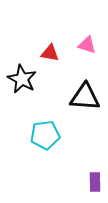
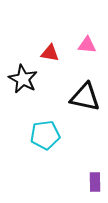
pink triangle: rotated 12 degrees counterclockwise
black star: moved 1 px right
black triangle: rotated 8 degrees clockwise
